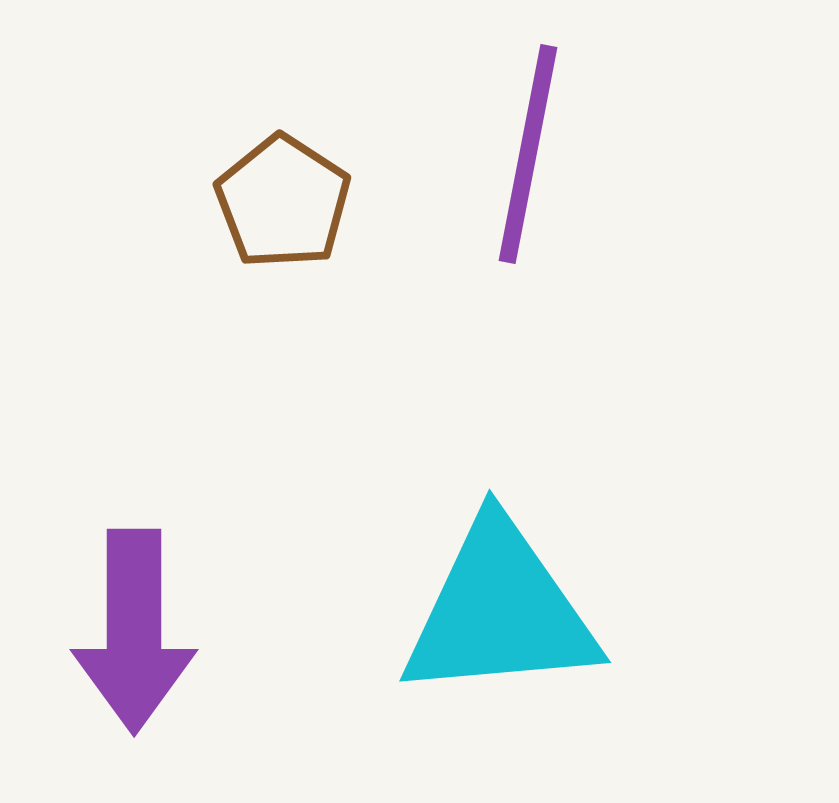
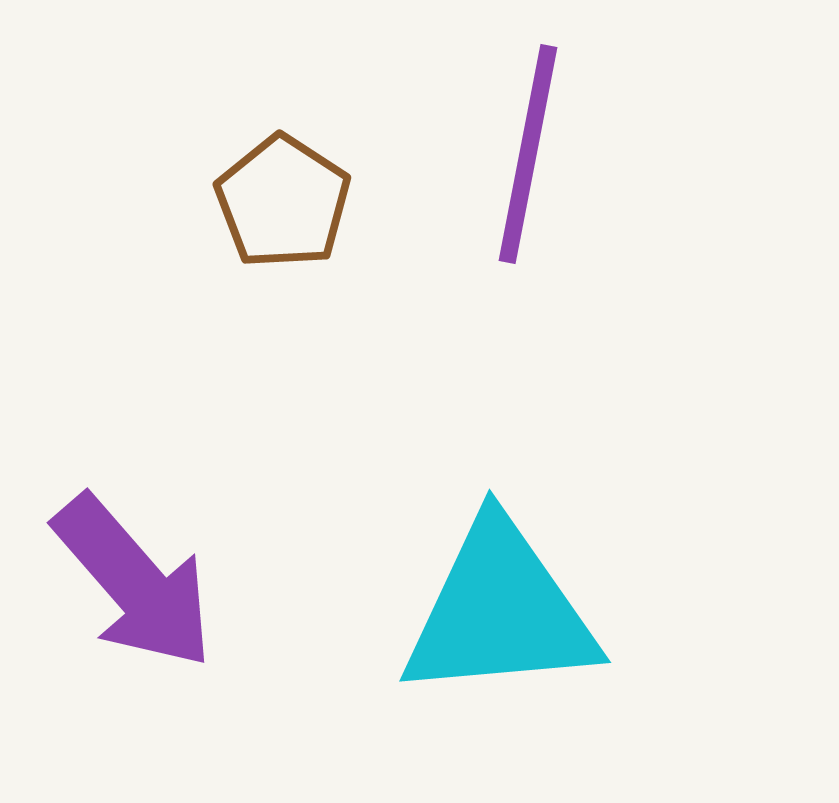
purple arrow: moved 49 px up; rotated 41 degrees counterclockwise
